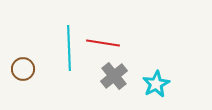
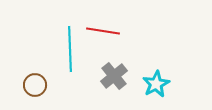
red line: moved 12 px up
cyan line: moved 1 px right, 1 px down
brown circle: moved 12 px right, 16 px down
